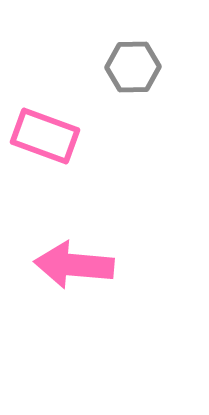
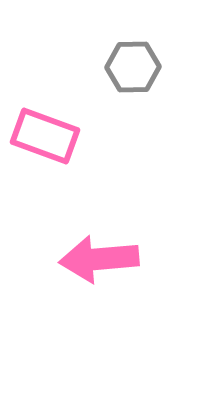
pink arrow: moved 25 px right, 6 px up; rotated 10 degrees counterclockwise
